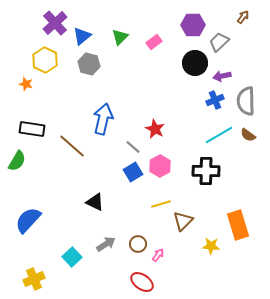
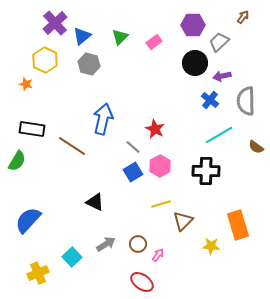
blue cross: moved 5 px left; rotated 30 degrees counterclockwise
brown semicircle: moved 8 px right, 12 px down
brown line: rotated 8 degrees counterclockwise
yellow cross: moved 4 px right, 6 px up
